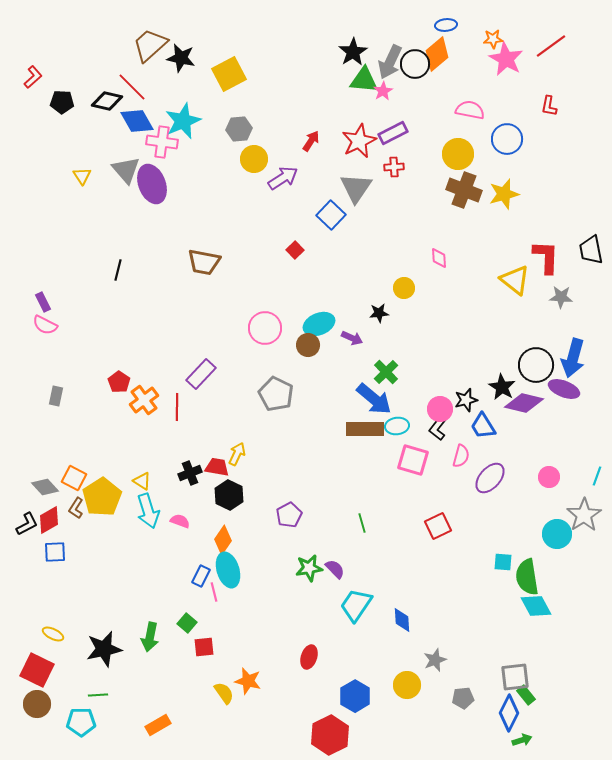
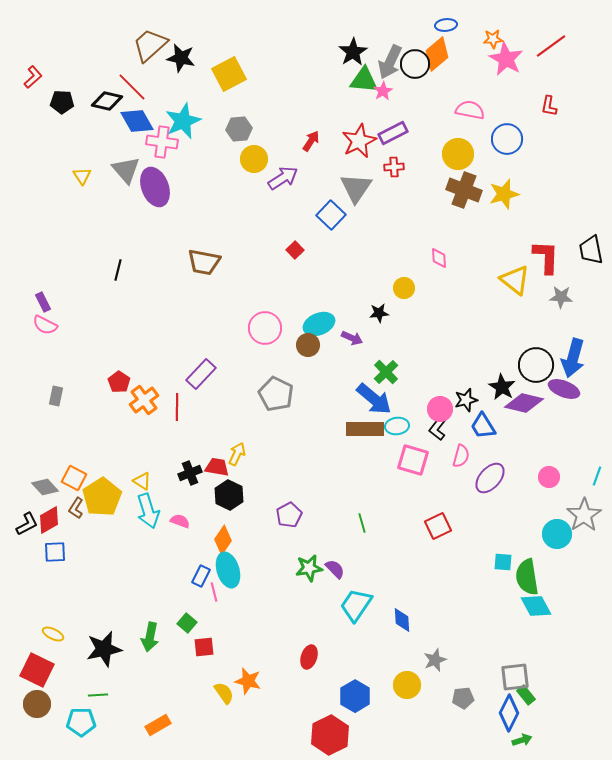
purple ellipse at (152, 184): moved 3 px right, 3 px down
